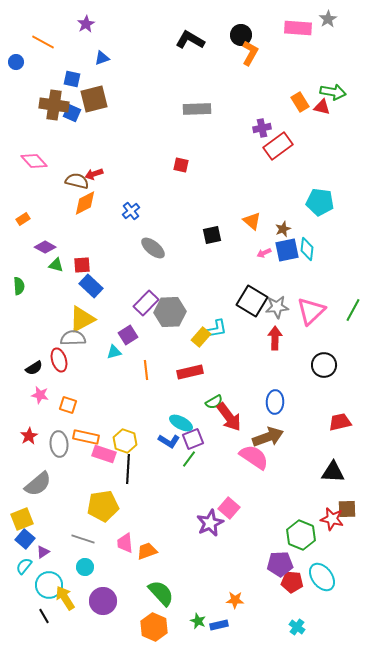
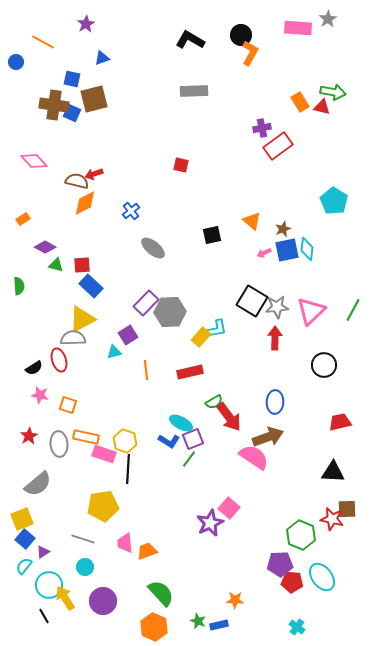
gray rectangle at (197, 109): moved 3 px left, 18 px up
cyan pentagon at (320, 202): moved 14 px right, 1 px up; rotated 24 degrees clockwise
